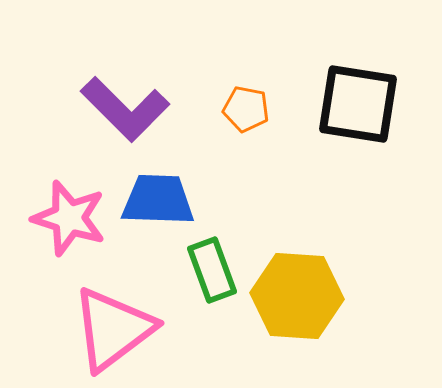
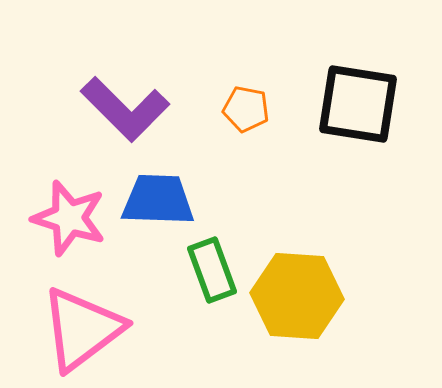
pink triangle: moved 31 px left
